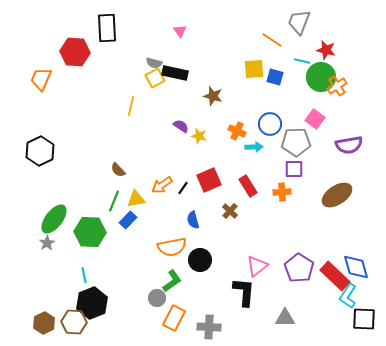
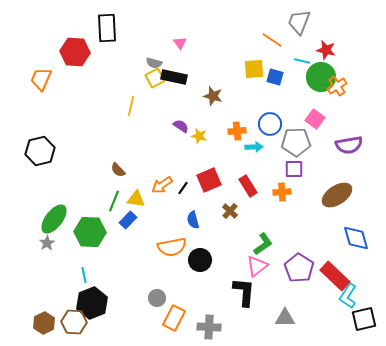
pink triangle at (180, 31): moved 12 px down
black rectangle at (175, 73): moved 1 px left, 4 px down
orange cross at (237, 131): rotated 30 degrees counterclockwise
black hexagon at (40, 151): rotated 12 degrees clockwise
yellow triangle at (136, 199): rotated 18 degrees clockwise
blue diamond at (356, 267): moved 29 px up
green L-shape at (172, 281): moved 91 px right, 37 px up
black square at (364, 319): rotated 15 degrees counterclockwise
